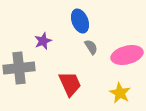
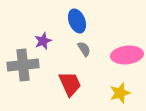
blue ellipse: moved 3 px left
gray semicircle: moved 7 px left, 2 px down
pink ellipse: rotated 8 degrees clockwise
gray cross: moved 4 px right, 3 px up
yellow star: rotated 25 degrees clockwise
